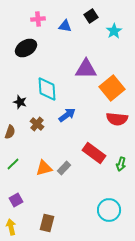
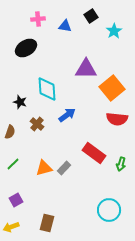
yellow arrow: rotated 98 degrees counterclockwise
